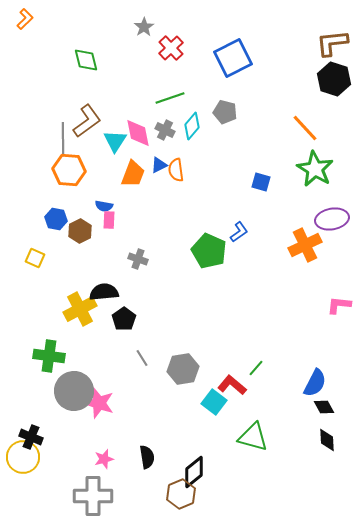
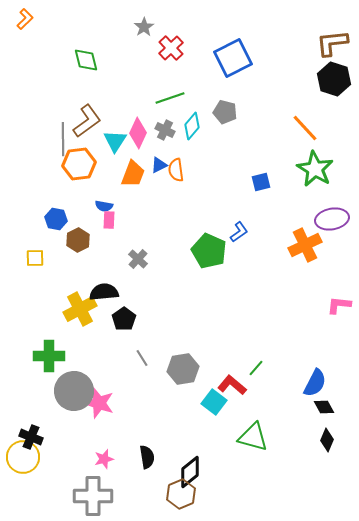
pink diamond at (138, 133): rotated 36 degrees clockwise
orange hexagon at (69, 170): moved 10 px right, 6 px up; rotated 12 degrees counterclockwise
blue square at (261, 182): rotated 30 degrees counterclockwise
brown hexagon at (80, 231): moved 2 px left, 9 px down
yellow square at (35, 258): rotated 24 degrees counterclockwise
gray cross at (138, 259): rotated 24 degrees clockwise
green cross at (49, 356): rotated 8 degrees counterclockwise
black diamond at (327, 440): rotated 25 degrees clockwise
black diamond at (194, 472): moved 4 px left
